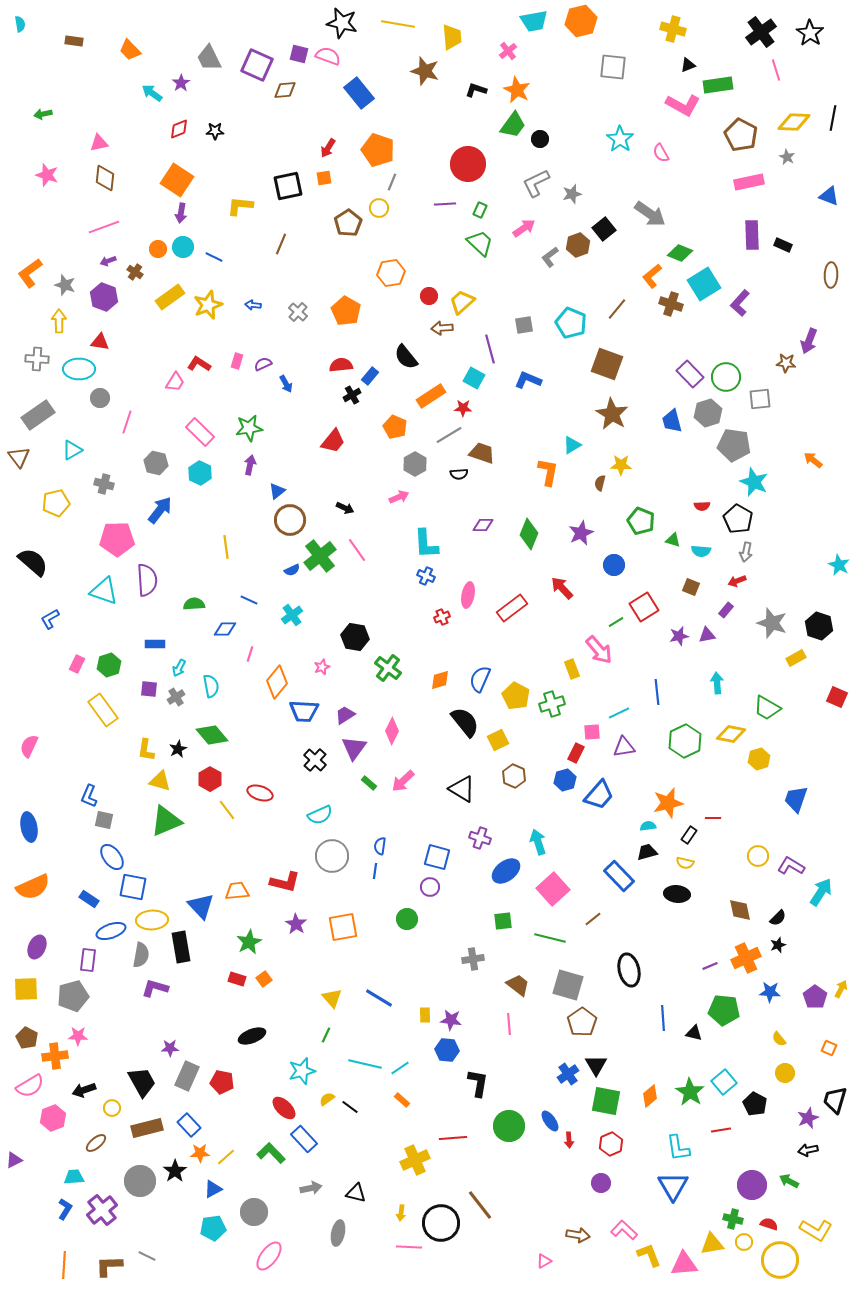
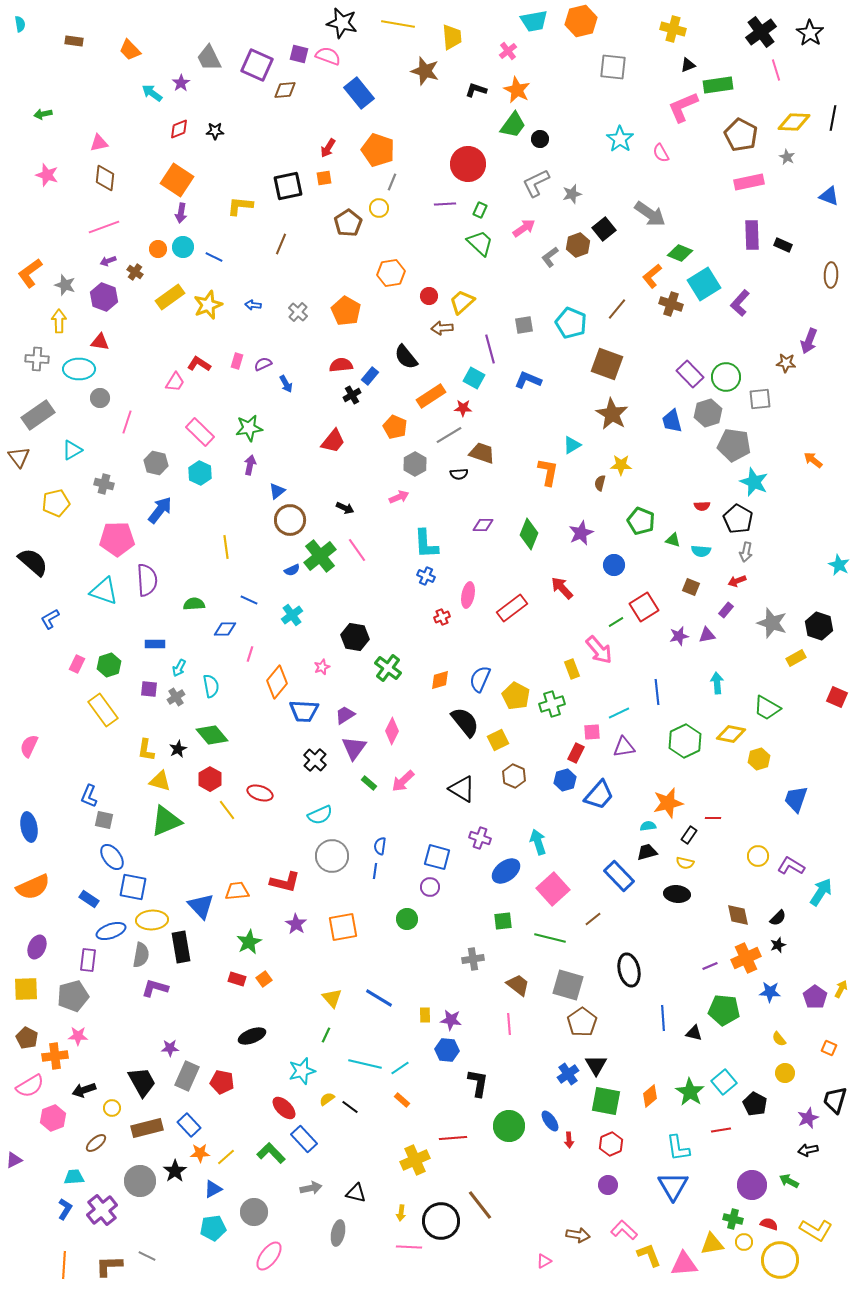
pink L-shape at (683, 105): moved 2 px down; rotated 128 degrees clockwise
brown diamond at (740, 910): moved 2 px left, 5 px down
purple circle at (601, 1183): moved 7 px right, 2 px down
black circle at (441, 1223): moved 2 px up
